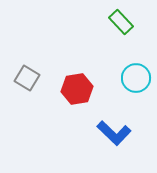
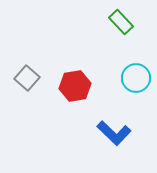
gray square: rotated 10 degrees clockwise
red hexagon: moved 2 px left, 3 px up
